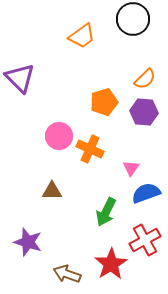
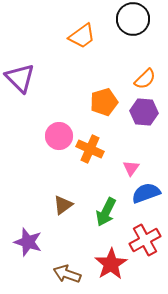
brown triangle: moved 11 px right, 14 px down; rotated 35 degrees counterclockwise
